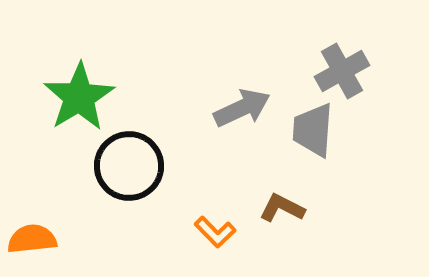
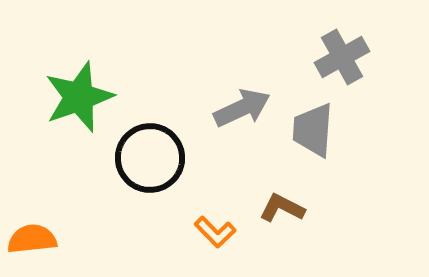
gray cross: moved 14 px up
green star: rotated 12 degrees clockwise
black circle: moved 21 px right, 8 px up
